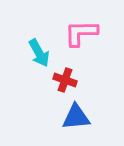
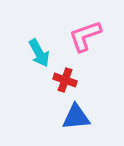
pink L-shape: moved 4 px right, 3 px down; rotated 18 degrees counterclockwise
